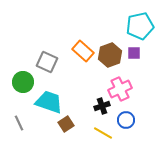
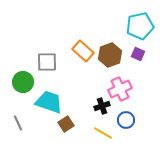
purple square: moved 4 px right, 1 px down; rotated 24 degrees clockwise
gray square: rotated 25 degrees counterclockwise
gray line: moved 1 px left
